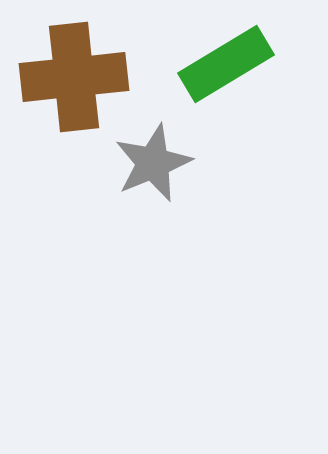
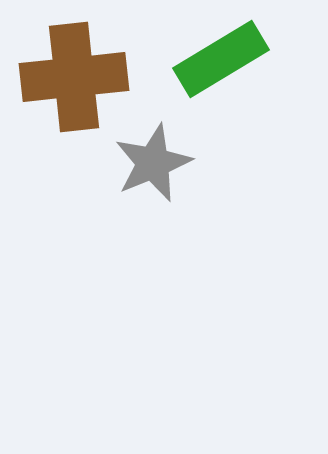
green rectangle: moved 5 px left, 5 px up
